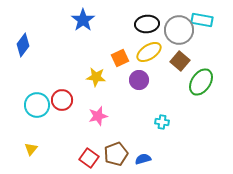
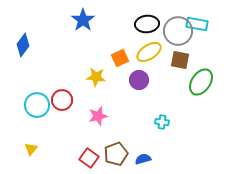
cyan rectangle: moved 5 px left, 4 px down
gray circle: moved 1 px left, 1 px down
brown square: moved 1 px up; rotated 30 degrees counterclockwise
